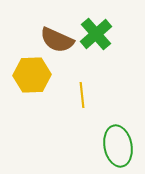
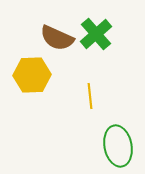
brown semicircle: moved 2 px up
yellow line: moved 8 px right, 1 px down
